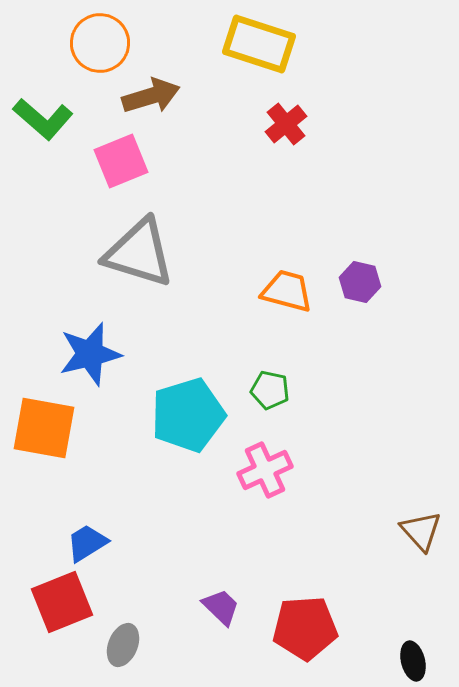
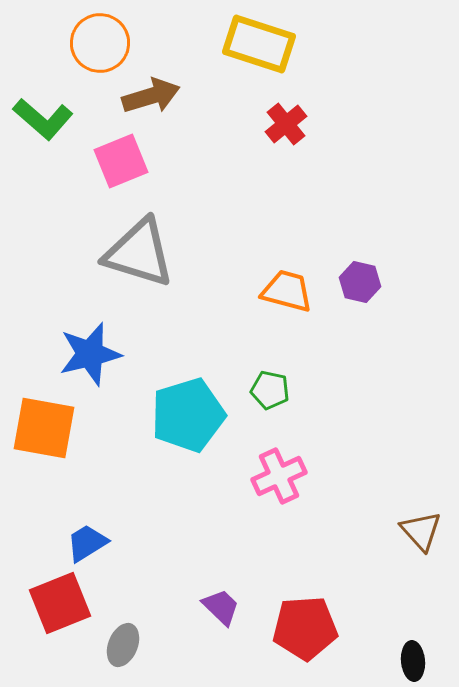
pink cross: moved 14 px right, 6 px down
red square: moved 2 px left, 1 px down
black ellipse: rotated 9 degrees clockwise
